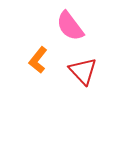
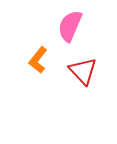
pink semicircle: rotated 60 degrees clockwise
